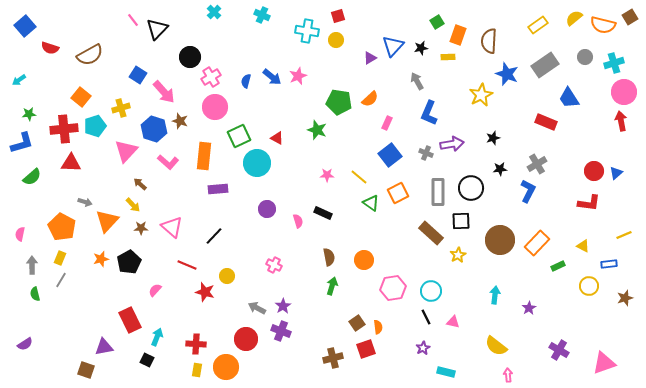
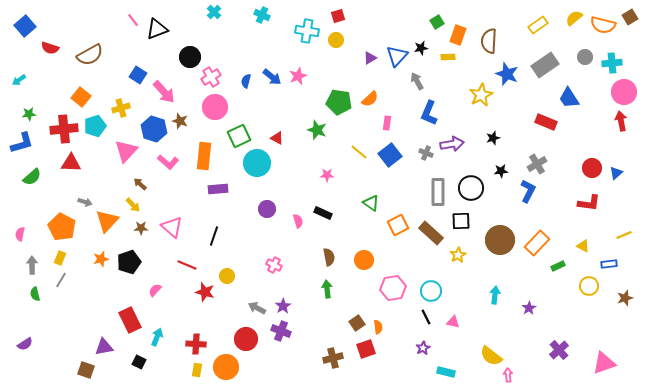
black triangle at (157, 29): rotated 25 degrees clockwise
blue triangle at (393, 46): moved 4 px right, 10 px down
cyan cross at (614, 63): moved 2 px left; rotated 12 degrees clockwise
pink rectangle at (387, 123): rotated 16 degrees counterclockwise
black star at (500, 169): moved 1 px right, 2 px down
red circle at (594, 171): moved 2 px left, 3 px up
yellow line at (359, 177): moved 25 px up
orange square at (398, 193): moved 32 px down
black line at (214, 236): rotated 24 degrees counterclockwise
black pentagon at (129, 262): rotated 10 degrees clockwise
green arrow at (332, 286): moved 5 px left, 3 px down; rotated 24 degrees counterclockwise
yellow semicircle at (496, 346): moved 5 px left, 10 px down
purple cross at (559, 350): rotated 18 degrees clockwise
black square at (147, 360): moved 8 px left, 2 px down
